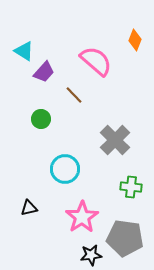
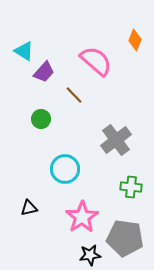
gray cross: moved 1 px right; rotated 8 degrees clockwise
black star: moved 1 px left
